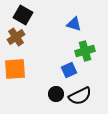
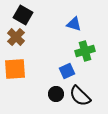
brown cross: rotated 12 degrees counterclockwise
blue square: moved 2 px left, 1 px down
black semicircle: rotated 70 degrees clockwise
